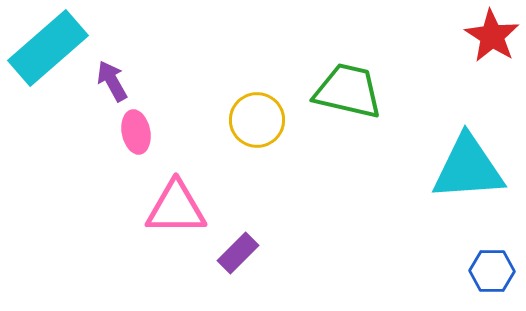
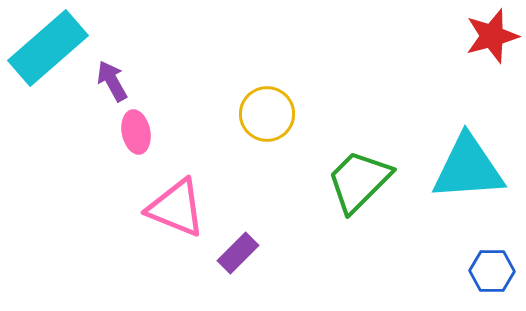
red star: rotated 24 degrees clockwise
green trapezoid: moved 11 px right, 90 px down; rotated 58 degrees counterclockwise
yellow circle: moved 10 px right, 6 px up
pink triangle: rotated 22 degrees clockwise
